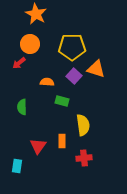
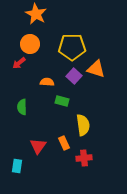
orange rectangle: moved 2 px right, 2 px down; rotated 24 degrees counterclockwise
